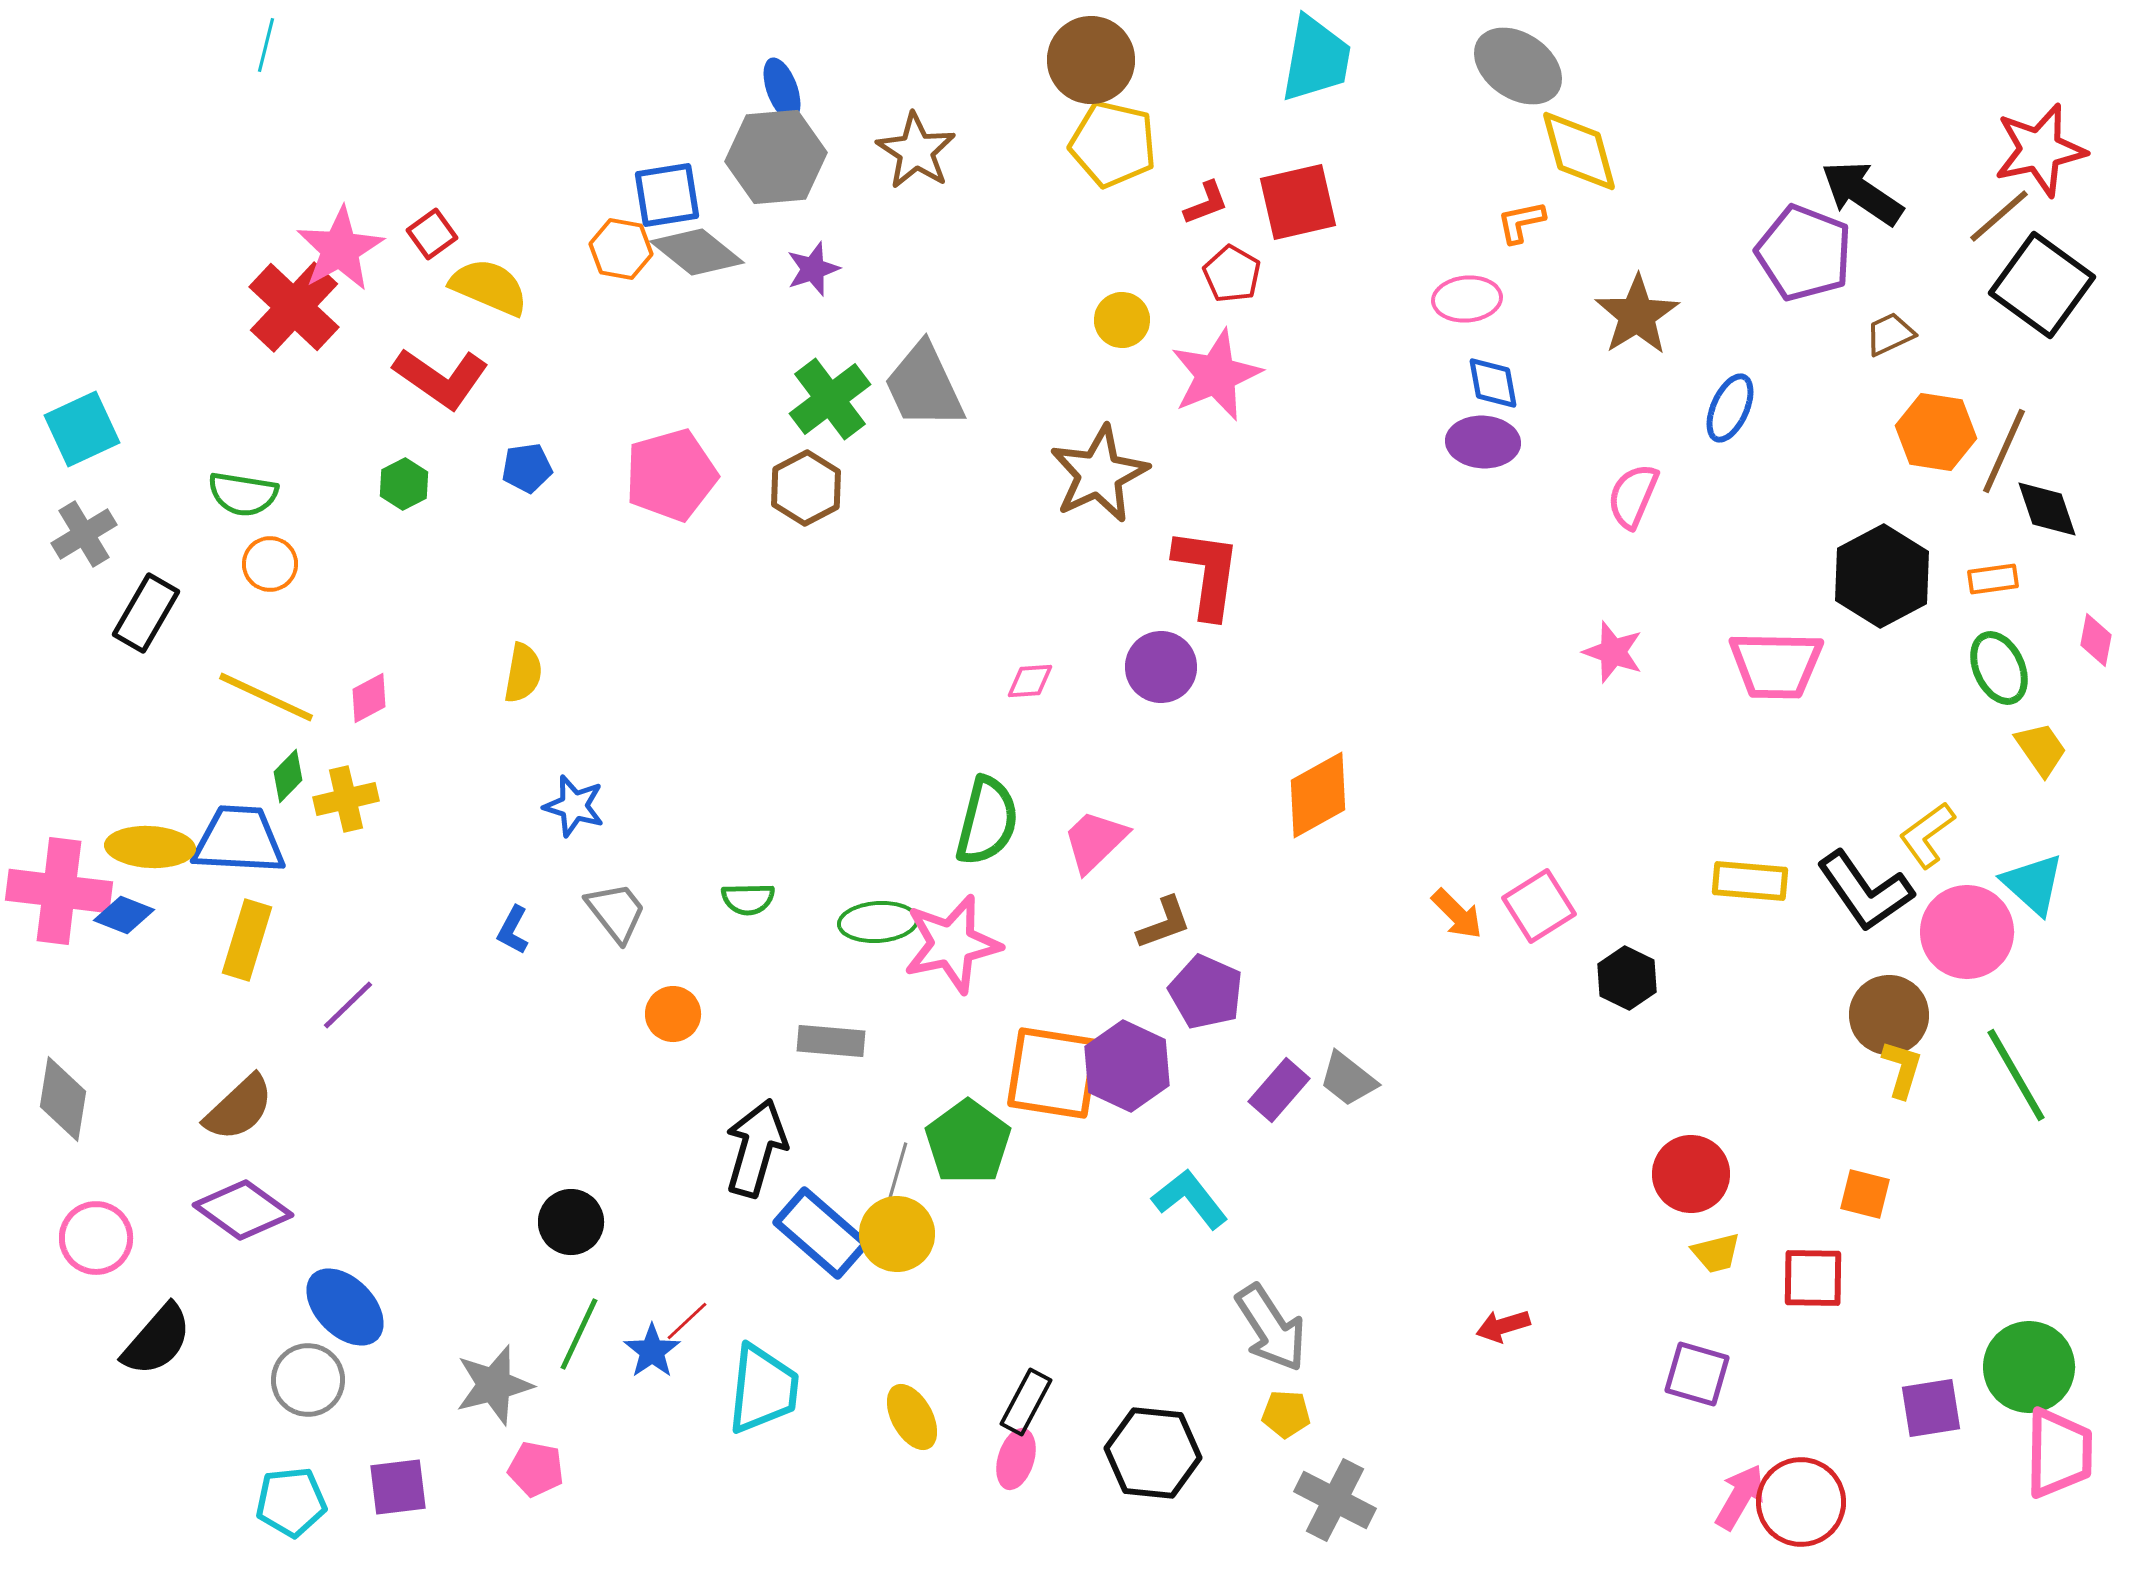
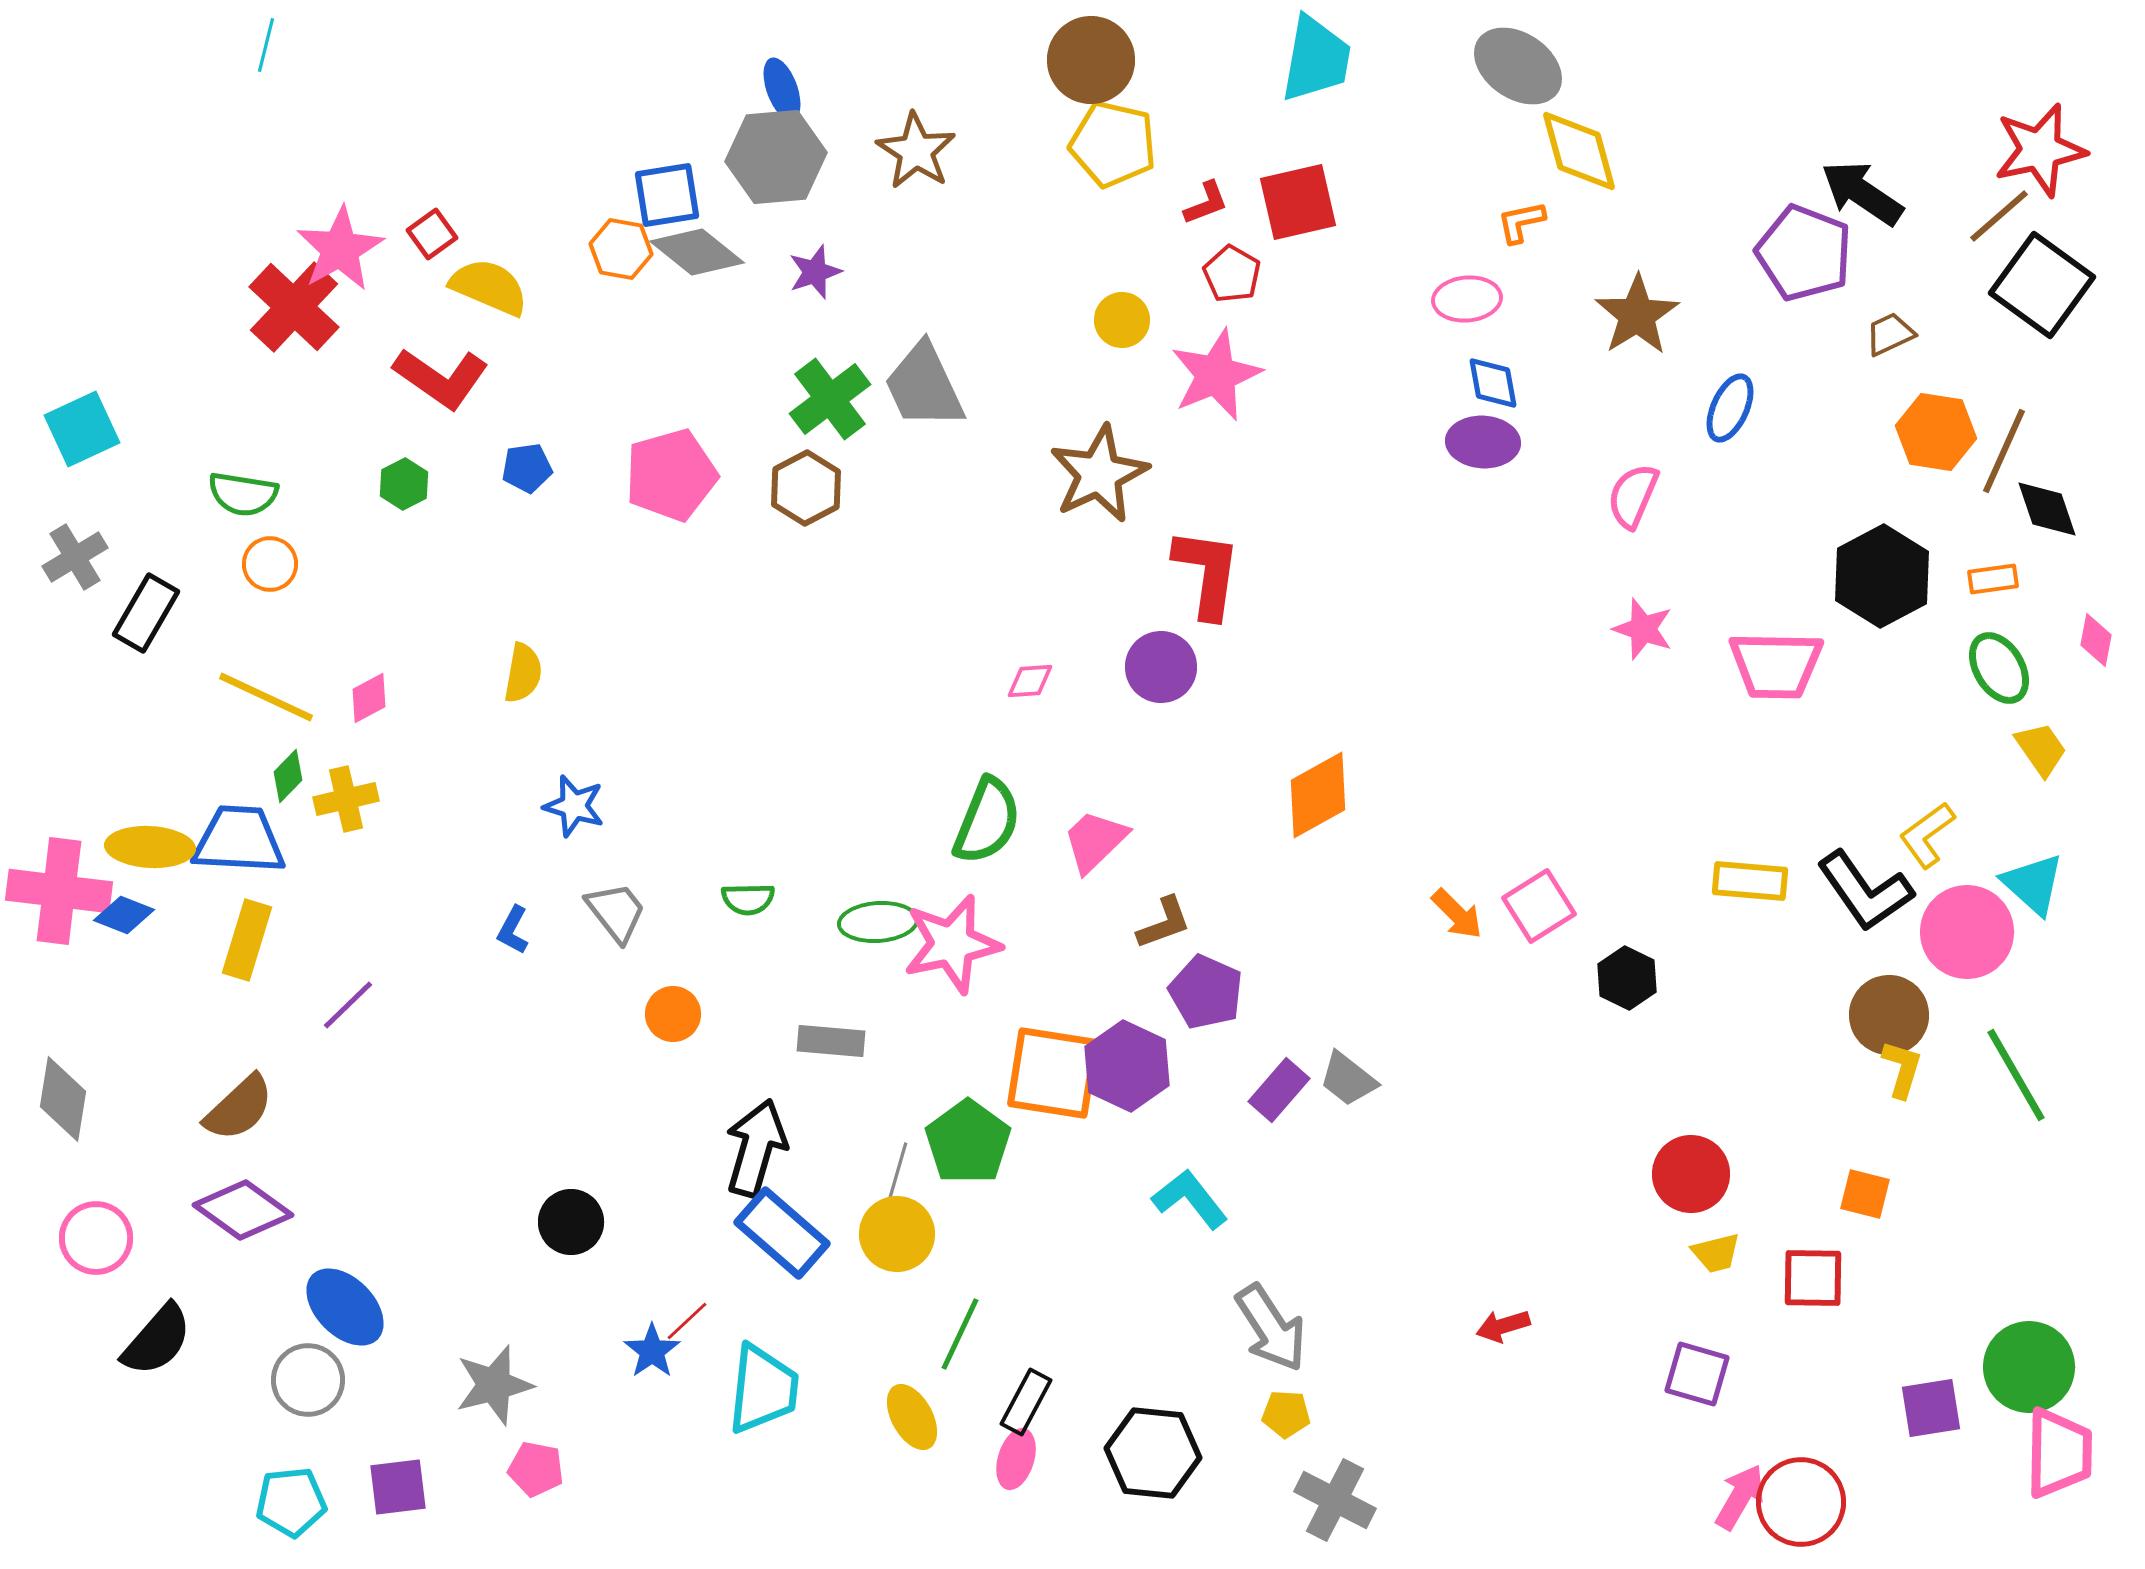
purple star at (813, 269): moved 2 px right, 3 px down
gray cross at (84, 534): moved 9 px left, 23 px down
pink star at (1613, 652): moved 30 px right, 23 px up
green ellipse at (1999, 668): rotated 6 degrees counterclockwise
green semicircle at (987, 821): rotated 8 degrees clockwise
blue rectangle at (821, 1233): moved 39 px left
green line at (579, 1334): moved 381 px right
